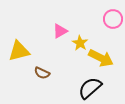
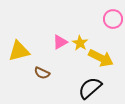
pink triangle: moved 11 px down
